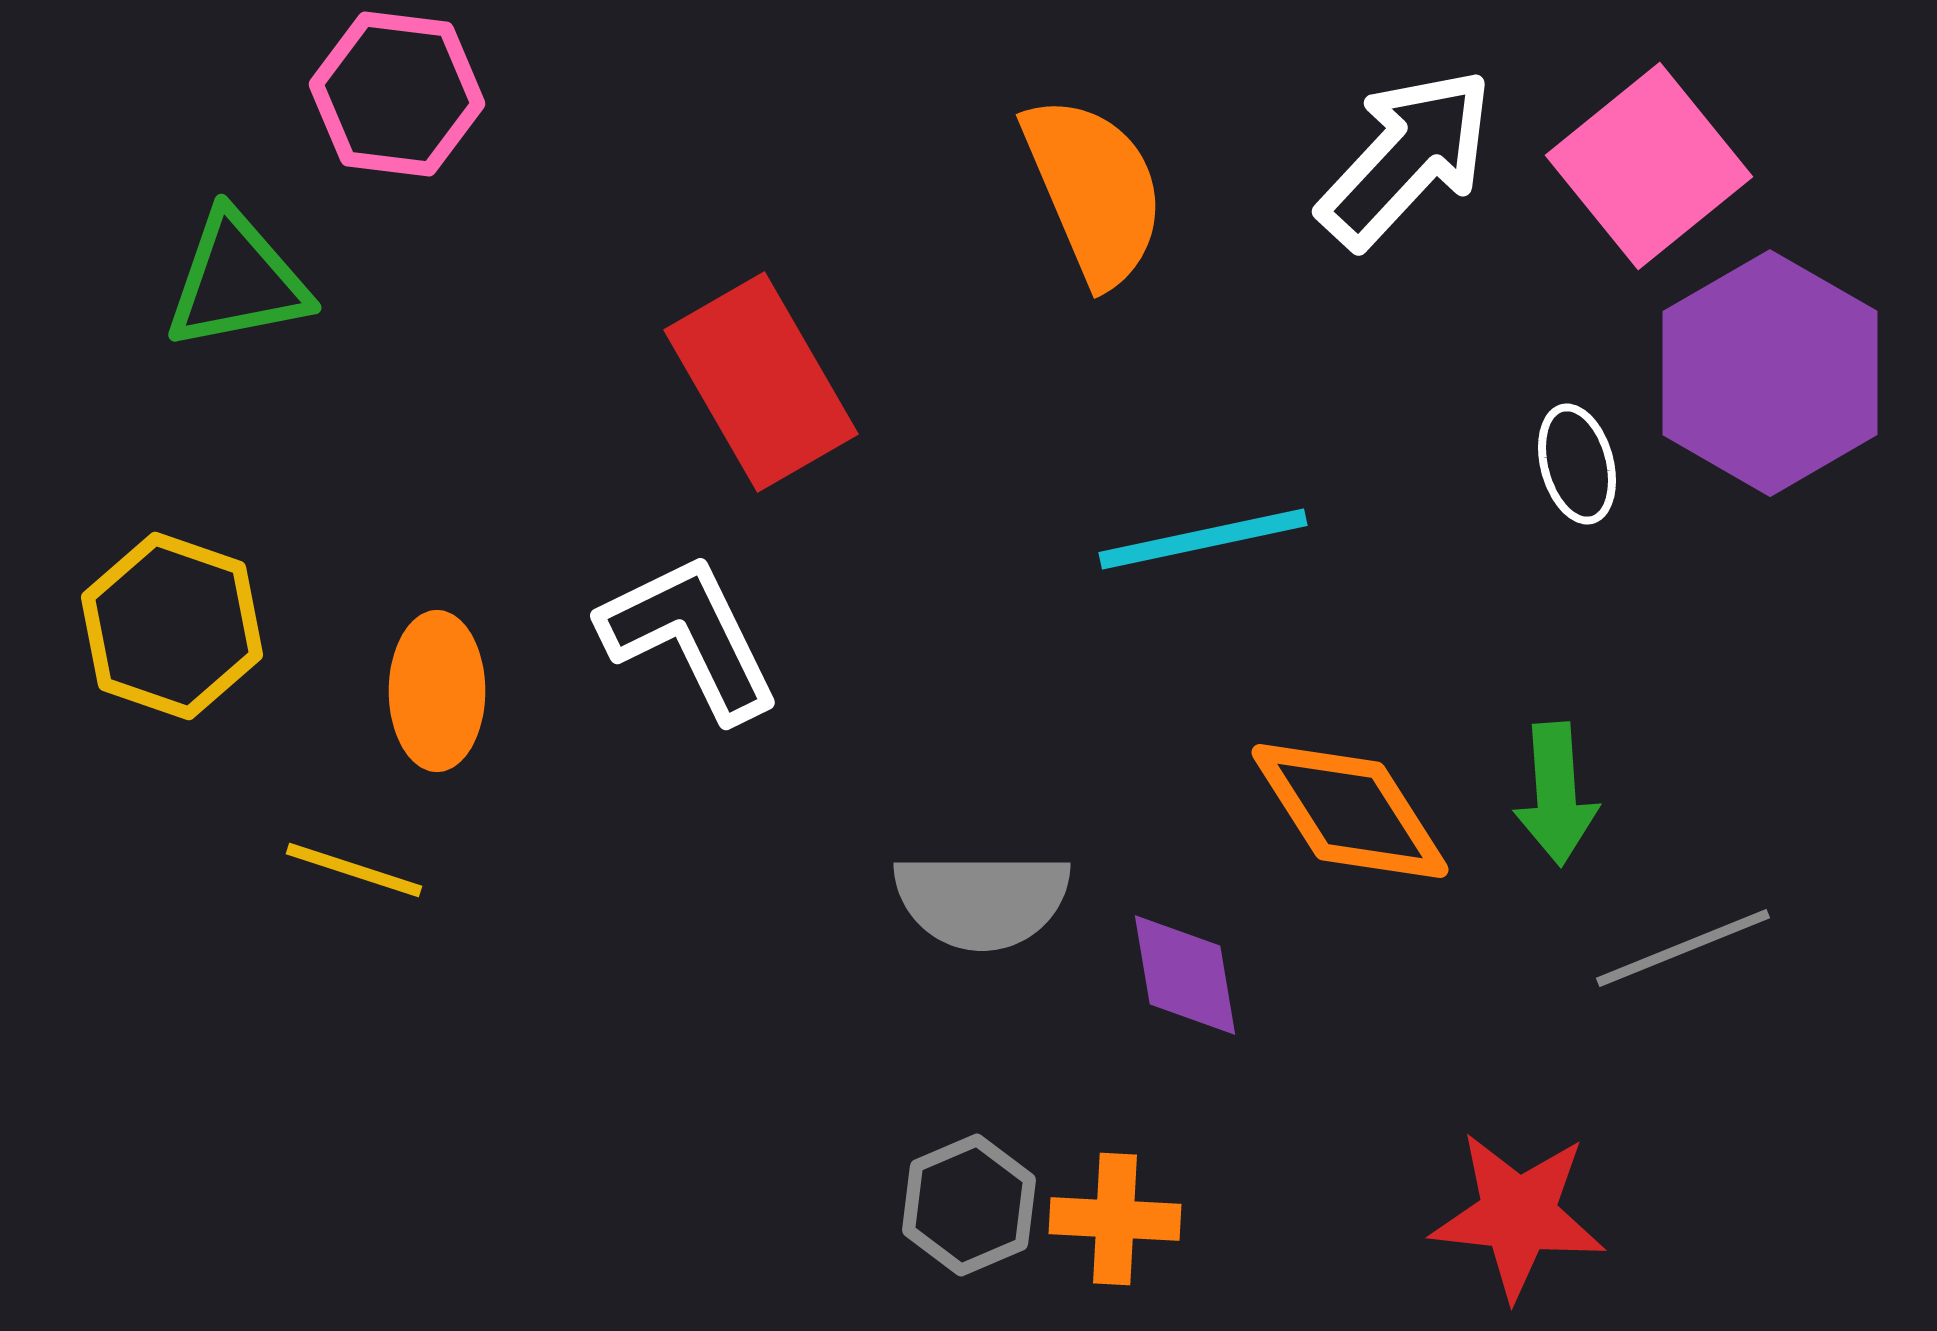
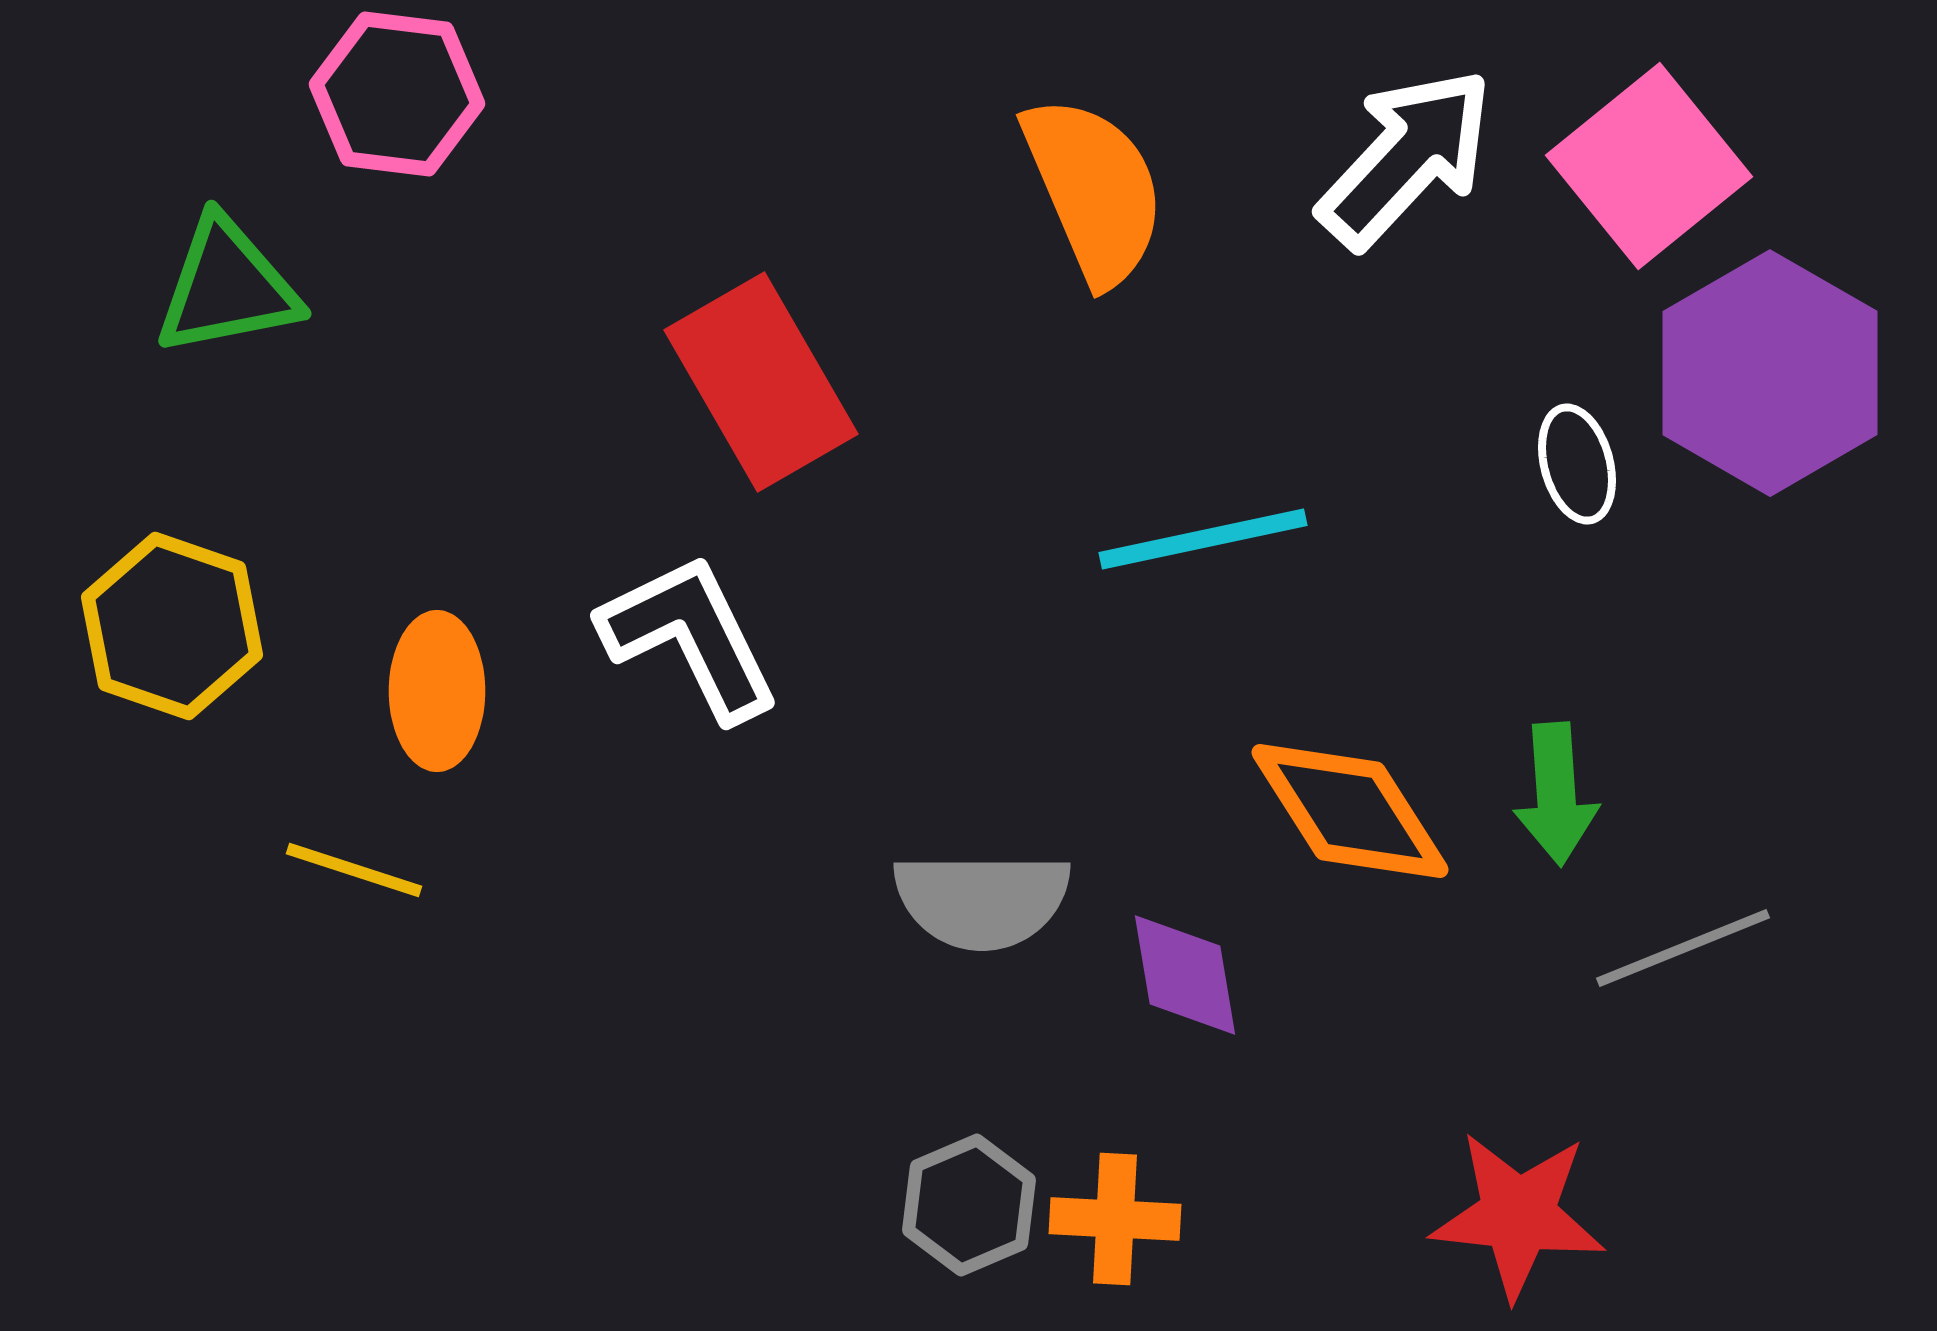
green triangle: moved 10 px left, 6 px down
